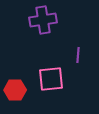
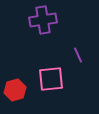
purple line: rotated 28 degrees counterclockwise
red hexagon: rotated 15 degrees counterclockwise
